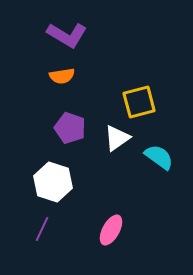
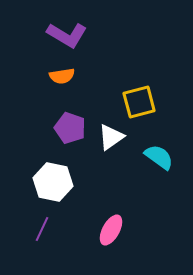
white triangle: moved 6 px left, 1 px up
white hexagon: rotated 6 degrees counterclockwise
